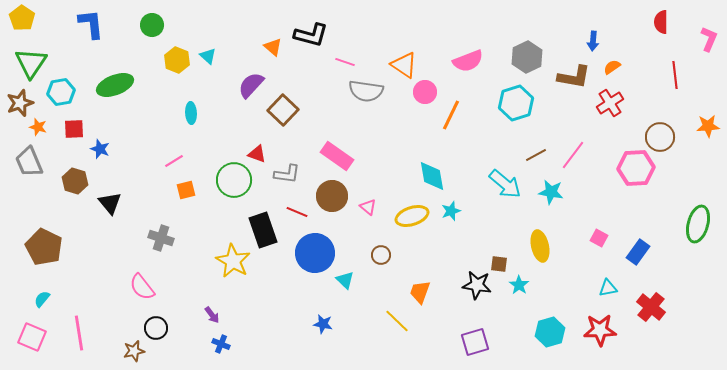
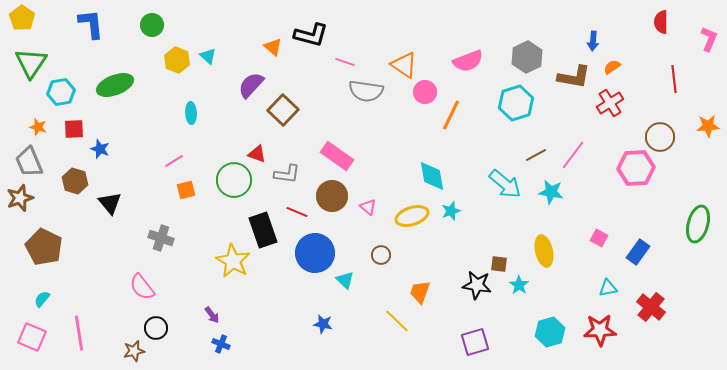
red line at (675, 75): moved 1 px left, 4 px down
brown star at (20, 103): moved 95 px down
yellow ellipse at (540, 246): moved 4 px right, 5 px down
